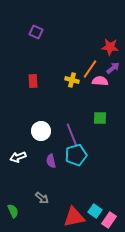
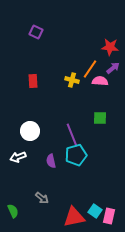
white circle: moved 11 px left
pink rectangle: moved 4 px up; rotated 21 degrees counterclockwise
